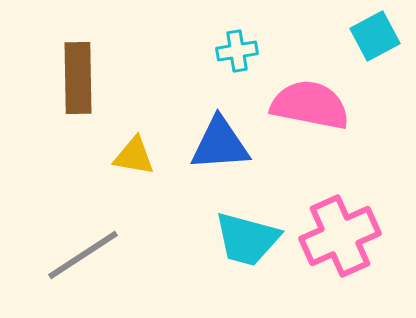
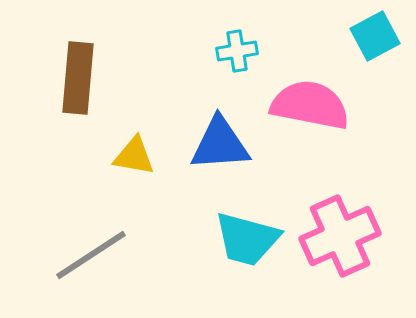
brown rectangle: rotated 6 degrees clockwise
gray line: moved 8 px right
